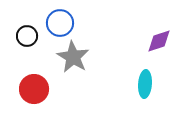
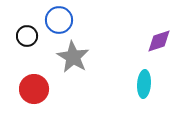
blue circle: moved 1 px left, 3 px up
cyan ellipse: moved 1 px left
